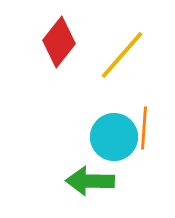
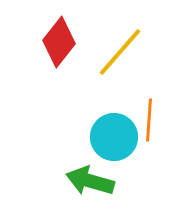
yellow line: moved 2 px left, 3 px up
orange line: moved 5 px right, 8 px up
green arrow: rotated 15 degrees clockwise
